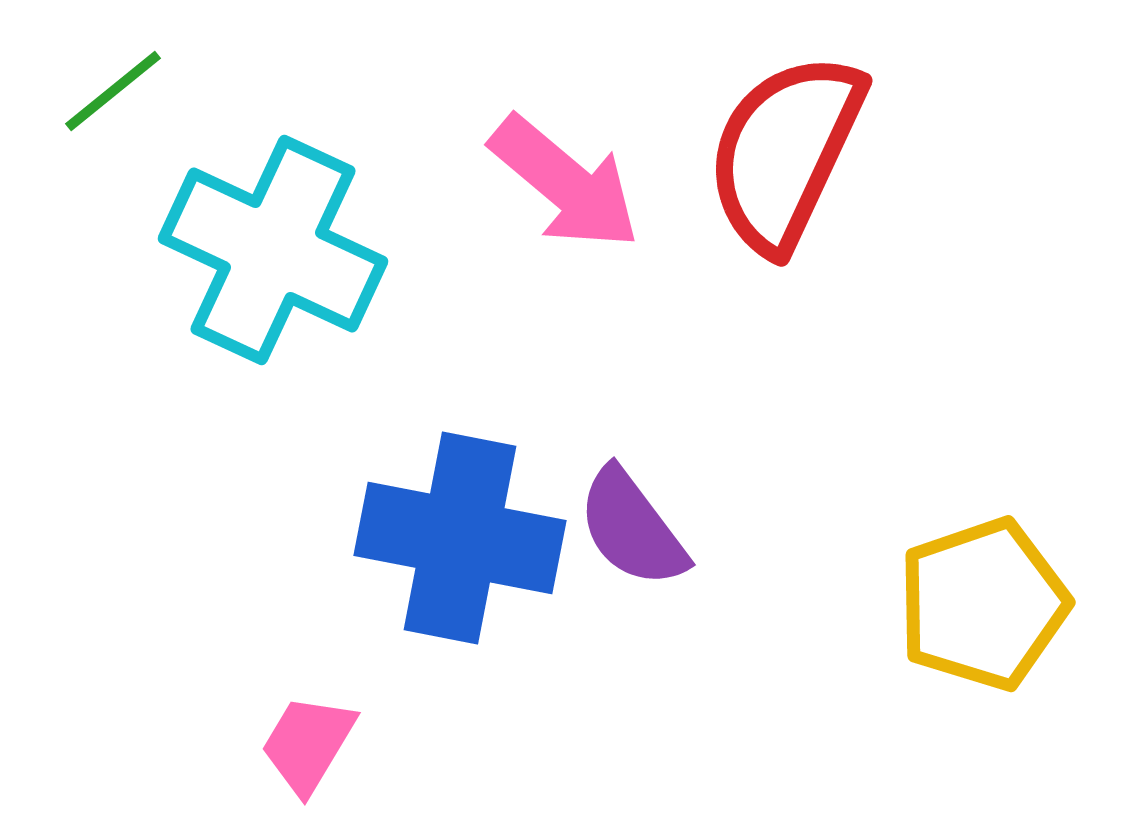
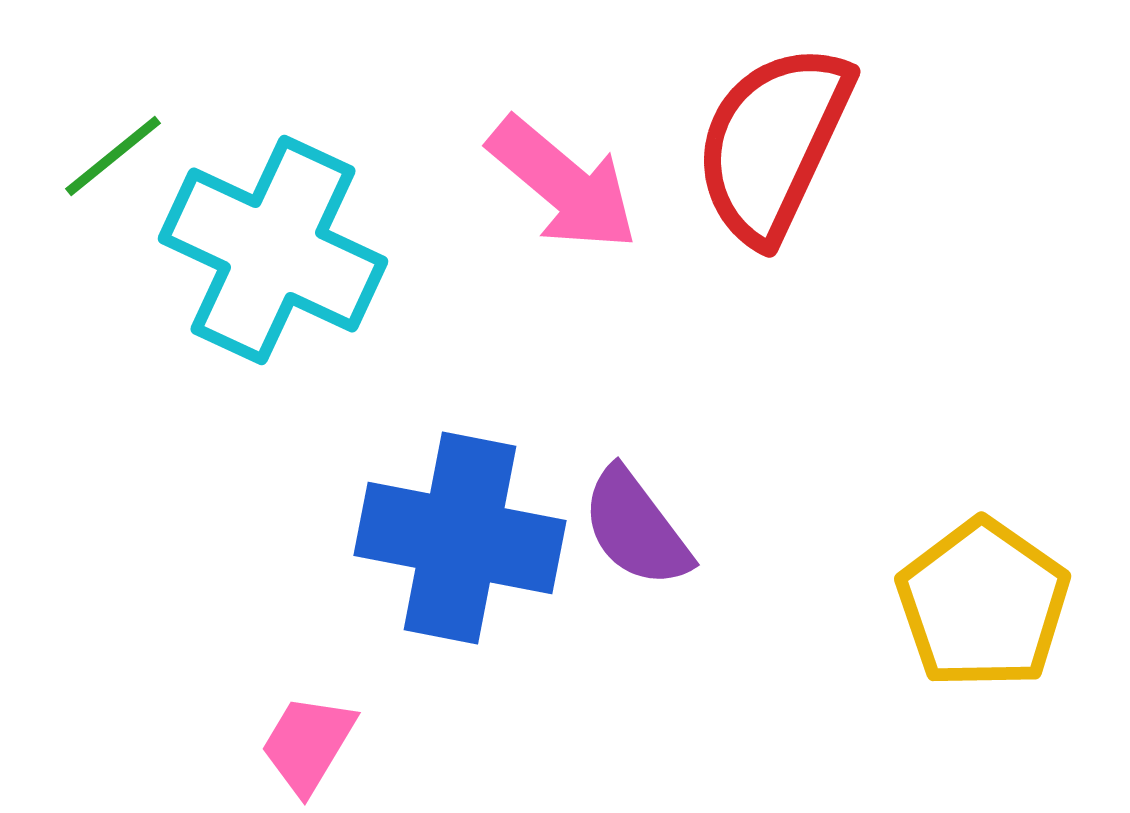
green line: moved 65 px down
red semicircle: moved 12 px left, 9 px up
pink arrow: moved 2 px left, 1 px down
purple semicircle: moved 4 px right
yellow pentagon: rotated 18 degrees counterclockwise
